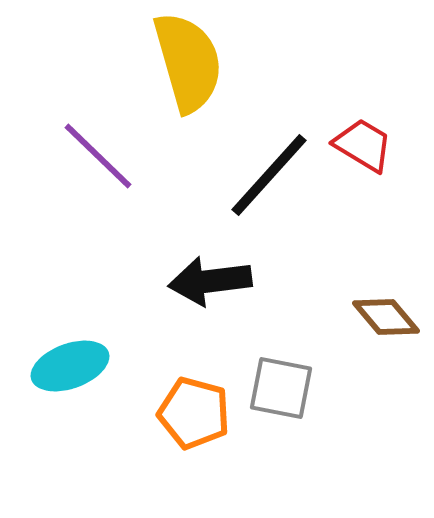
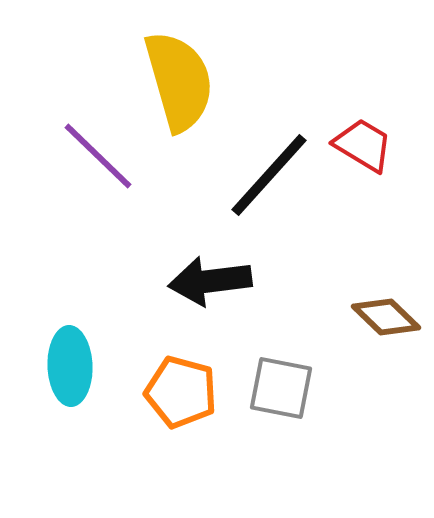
yellow semicircle: moved 9 px left, 19 px down
brown diamond: rotated 6 degrees counterclockwise
cyan ellipse: rotated 72 degrees counterclockwise
orange pentagon: moved 13 px left, 21 px up
